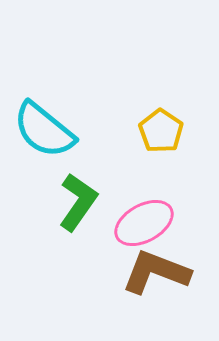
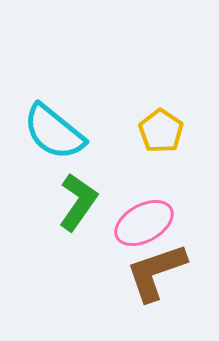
cyan semicircle: moved 10 px right, 2 px down
brown L-shape: rotated 40 degrees counterclockwise
